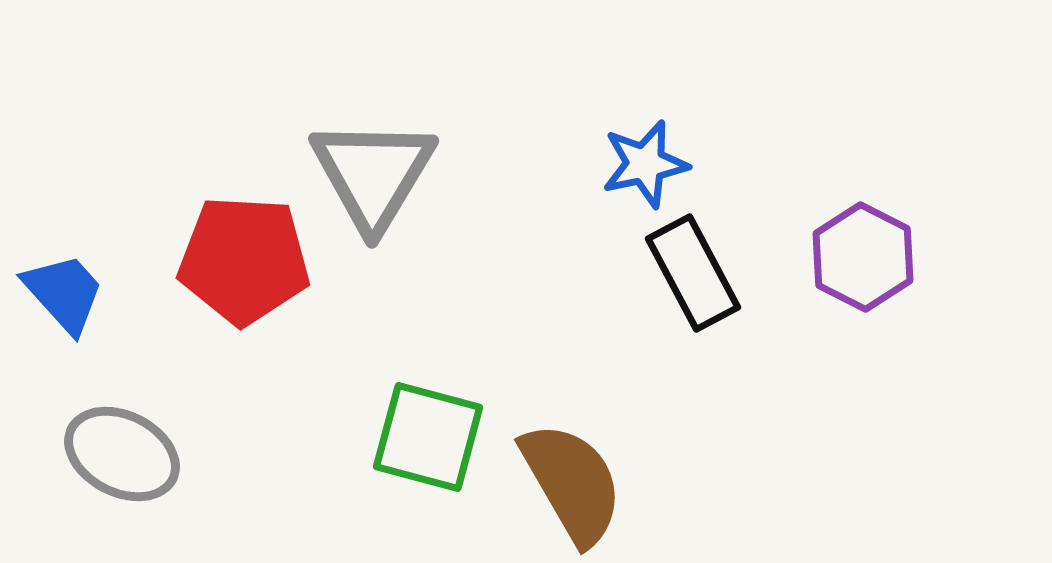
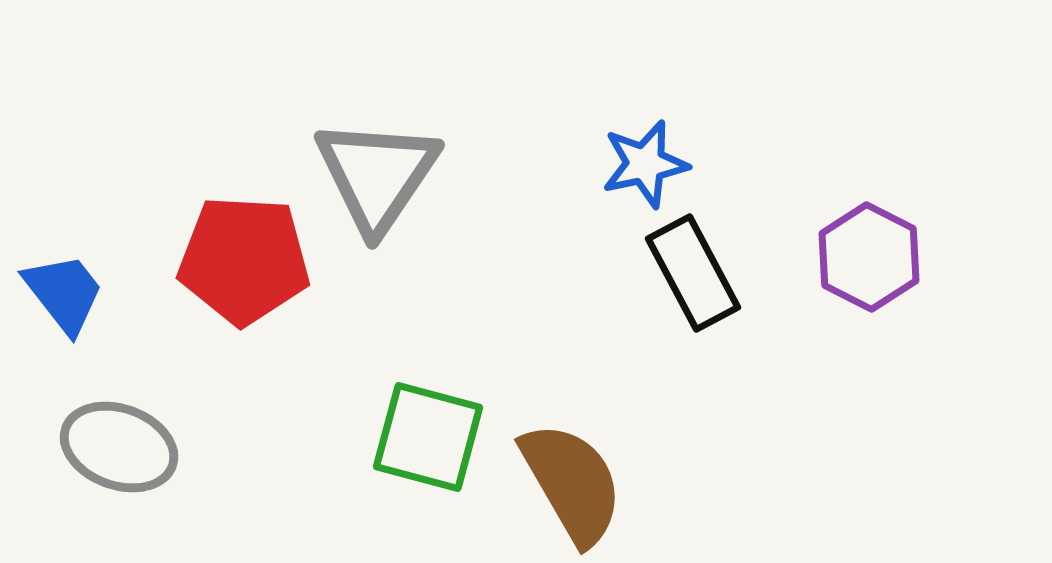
gray triangle: moved 4 px right, 1 px down; rotated 3 degrees clockwise
purple hexagon: moved 6 px right
blue trapezoid: rotated 4 degrees clockwise
gray ellipse: moved 3 px left, 7 px up; rotated 7 degrees counterclockwise
